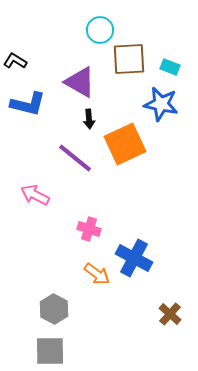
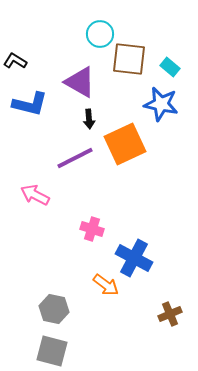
cyan circle: moved 4 px down
brown square: rotated 9 degrees clockwise
cyan rectangle: rotated 18 degrees clockwise
blue L-shape: moved 2 px right
purple line: rotated 66 degrees counterclockwise
pink cross: moved 3 px right
orange arrow: moved 9 px right, 11 px down
gray hexagon: rotated 16 degrees counterclockwise
brown cross: rotated 25 degrees clockwise
gray square: moved 2 px right; rotated 16 degrees clockwise
